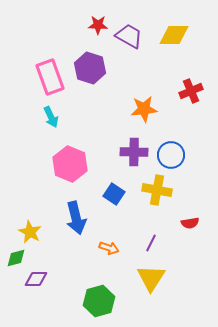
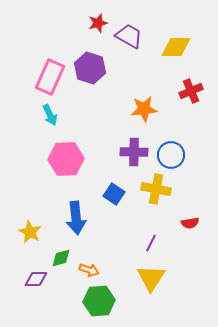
red star: moved 2 px up; rotated 18 degrees counterclockwise
yellow diamond: moved 2 px right, 12 px down
pink rectangle: rotated 44 degrees clockwise
cyan arrow: moved 1 px left, 2 px up
pink hexagon: moved 4 px left, 5 px up; rotated 24 degrees counterclockwise
yellow cross: moved 1 px left, 1 px up
blue arrow: rotated 8 degrees clockwise
orange arrow: moved 20 px left, 22 px down
green diamond: moved 45 px right
green hexagon: rotated 12 degrees clockwise
